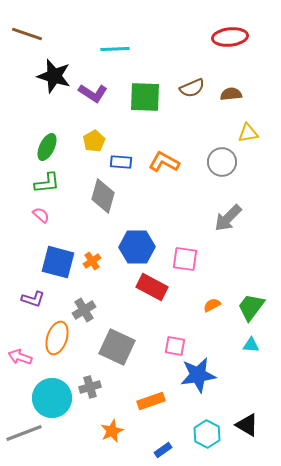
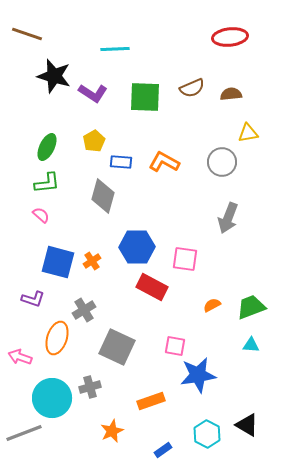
gray arrow at (228, 218): rotated 24 degrees counterclockwise
green trapezoid at (251, 307): rotated 32 degrees clockwise
